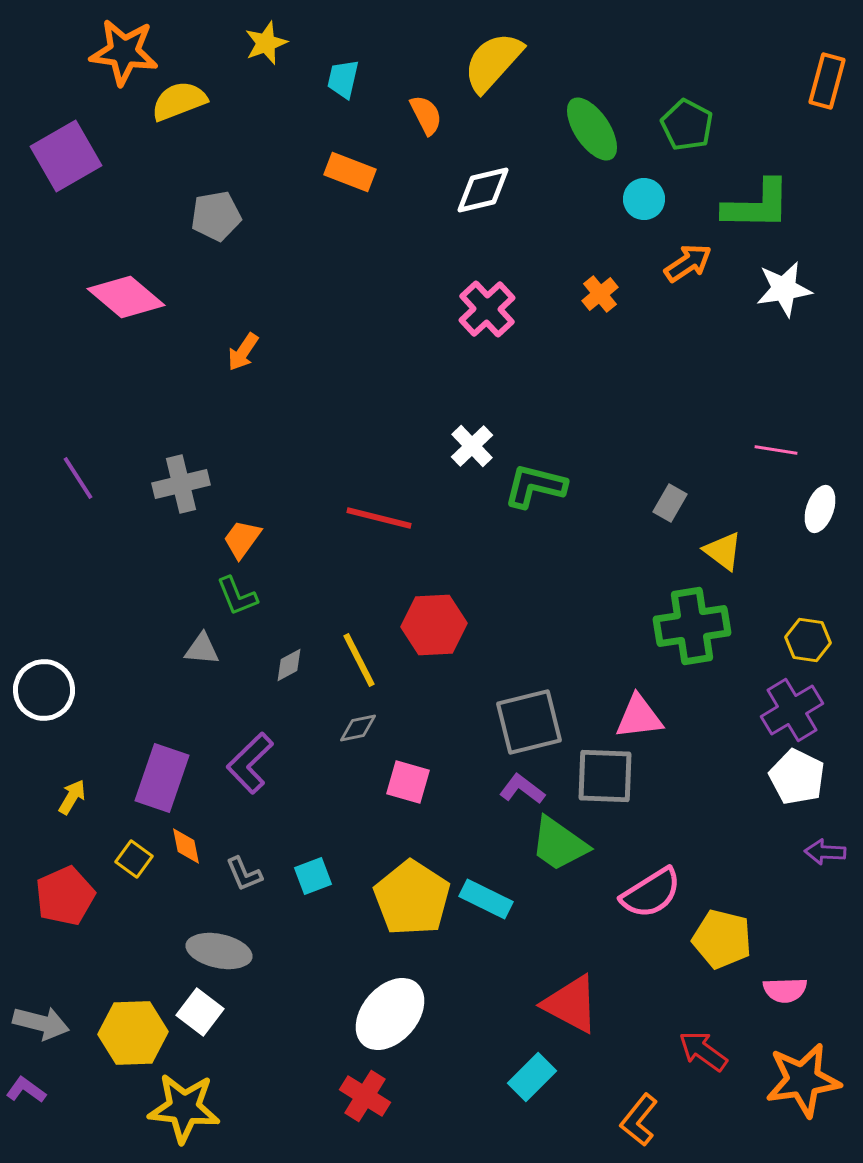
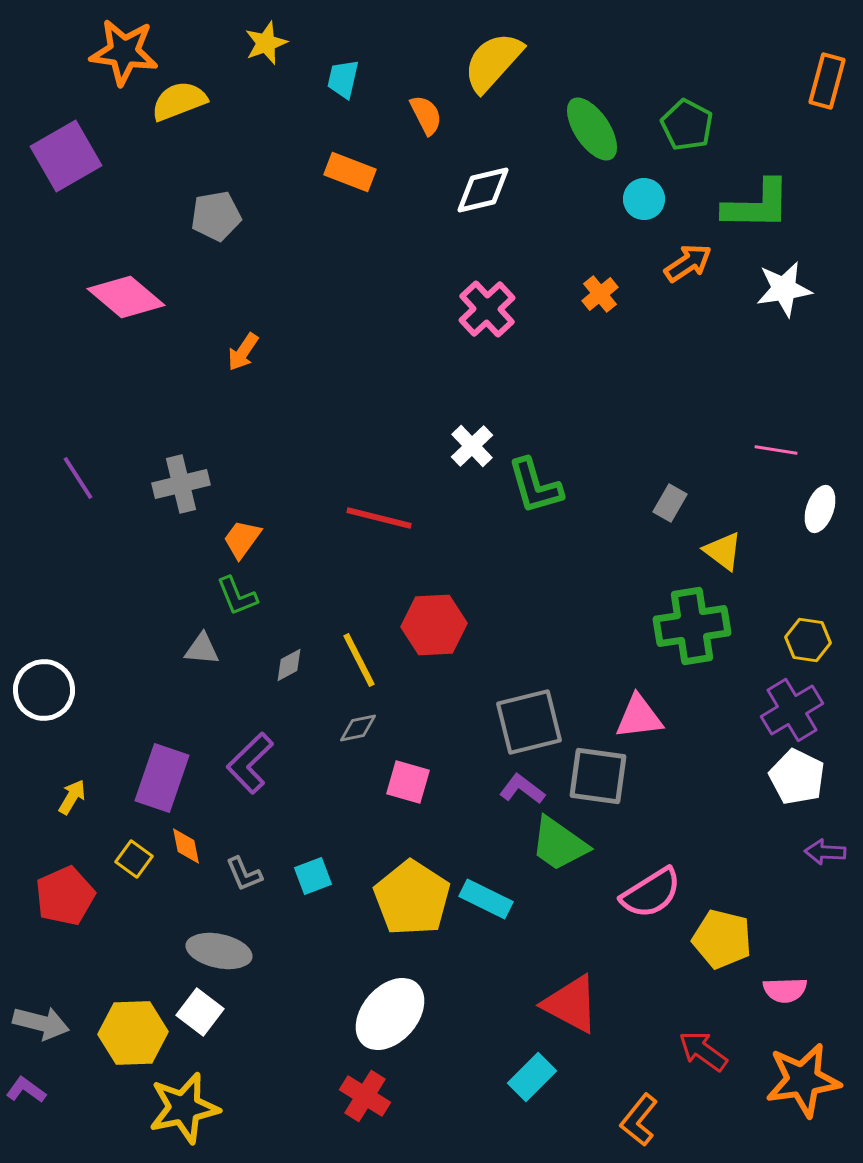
green L-shape at (535, 486): rotated 120 degrees counterclockwise
gray square at (605, 776): moved 7 px left; rotated 6 degrees clockwise
yellow star at (184, 1108): rotated 18 degrees counterclockwise
